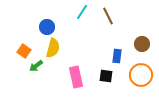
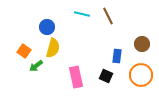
cyan line: moved 2 px down; rotated 70 degrees clockwise
black square: rotated 16 degrees clockwise
